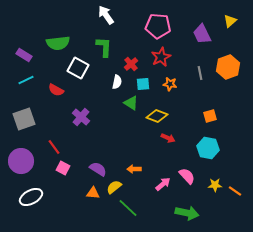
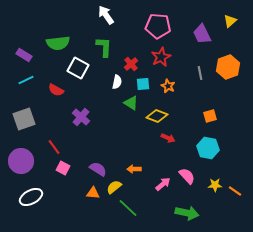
orange star: moved 2 px left, 2 px down; rotated 16 degrees clockwise
